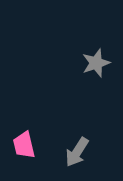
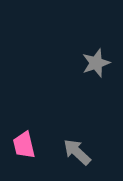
gray arrow: rotated 100 degrees clockwise
